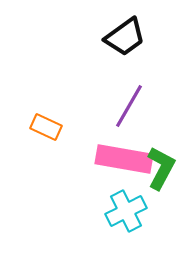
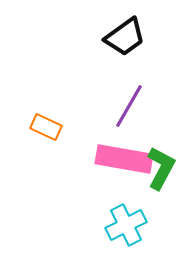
cyan cross: moved 14 px down
